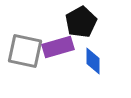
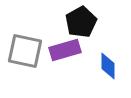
purple rectangle: moved 7 px right, 3 px down
blue diamond: moved 15 px right, 5 px down
